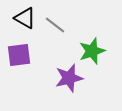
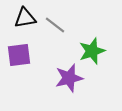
black triangle: rotated 40 degrees counterclockwise
